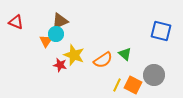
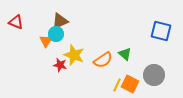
orange square: moved 3 px left, 1 px up
